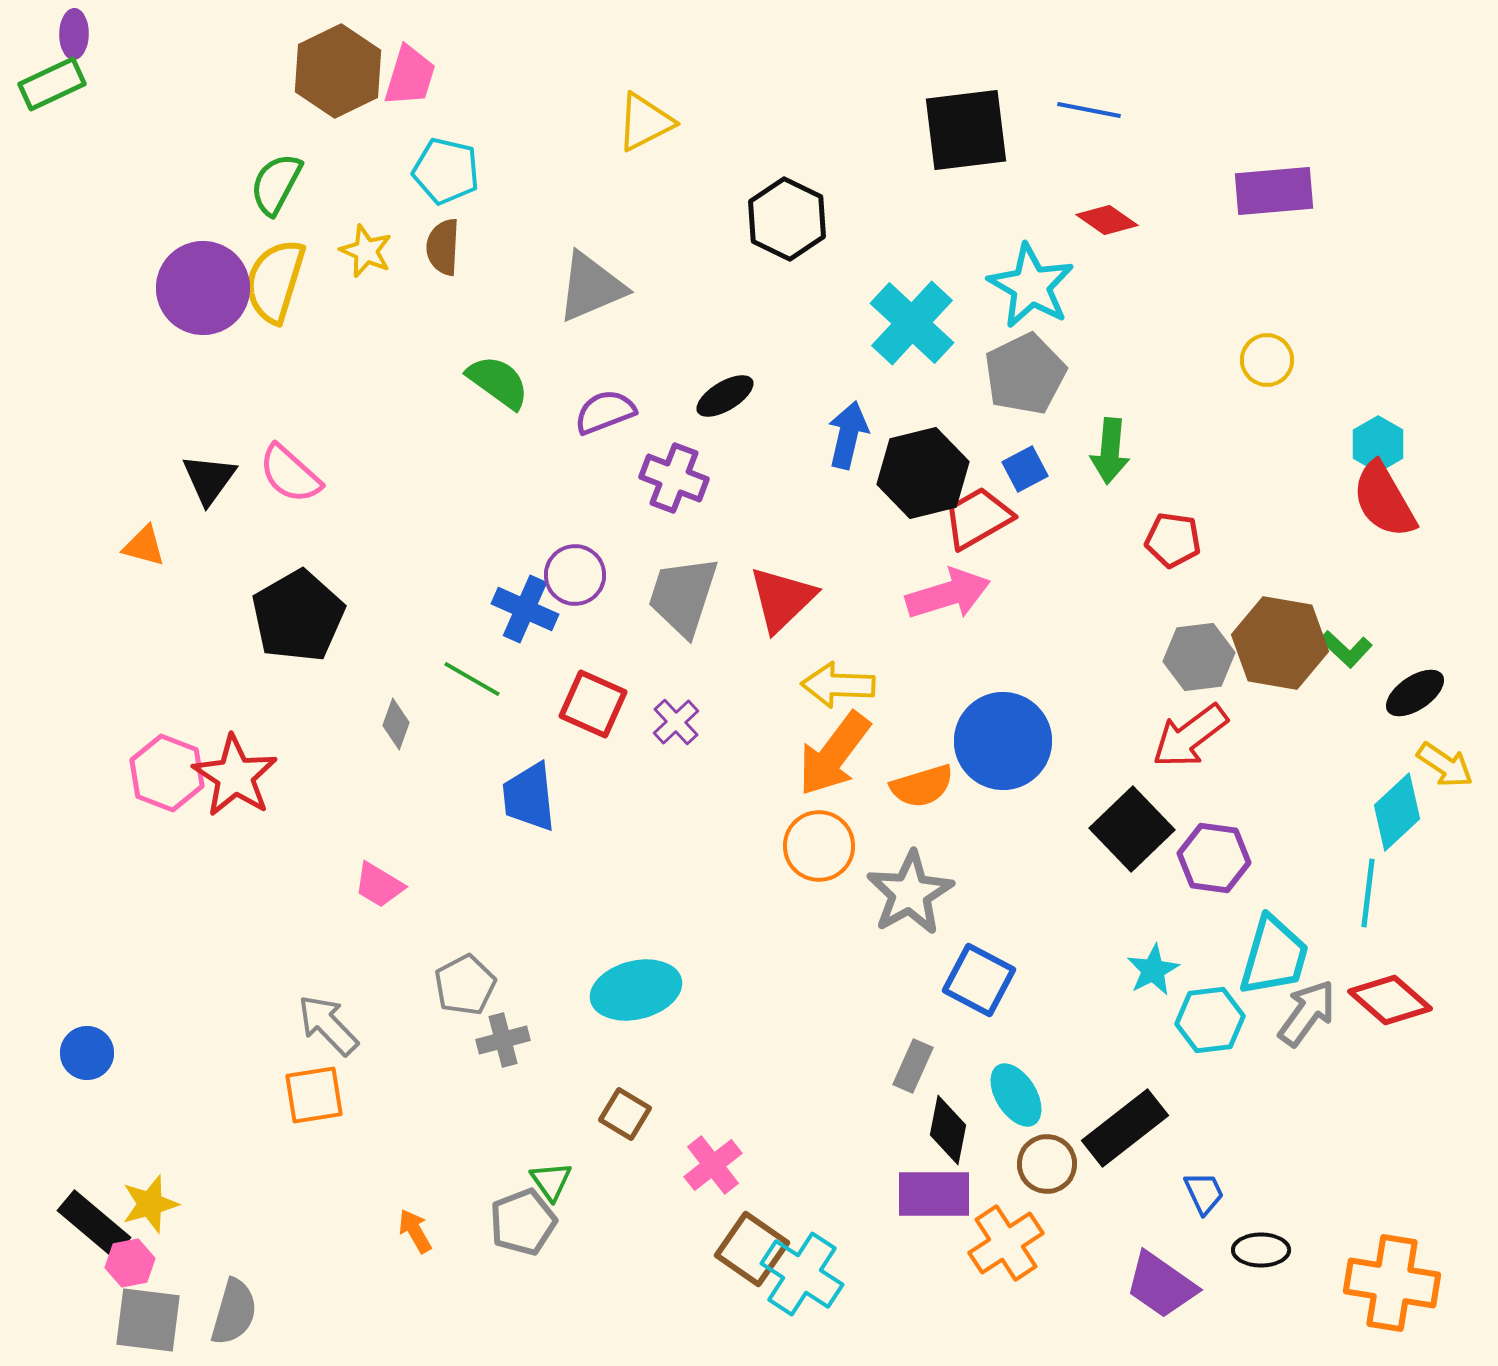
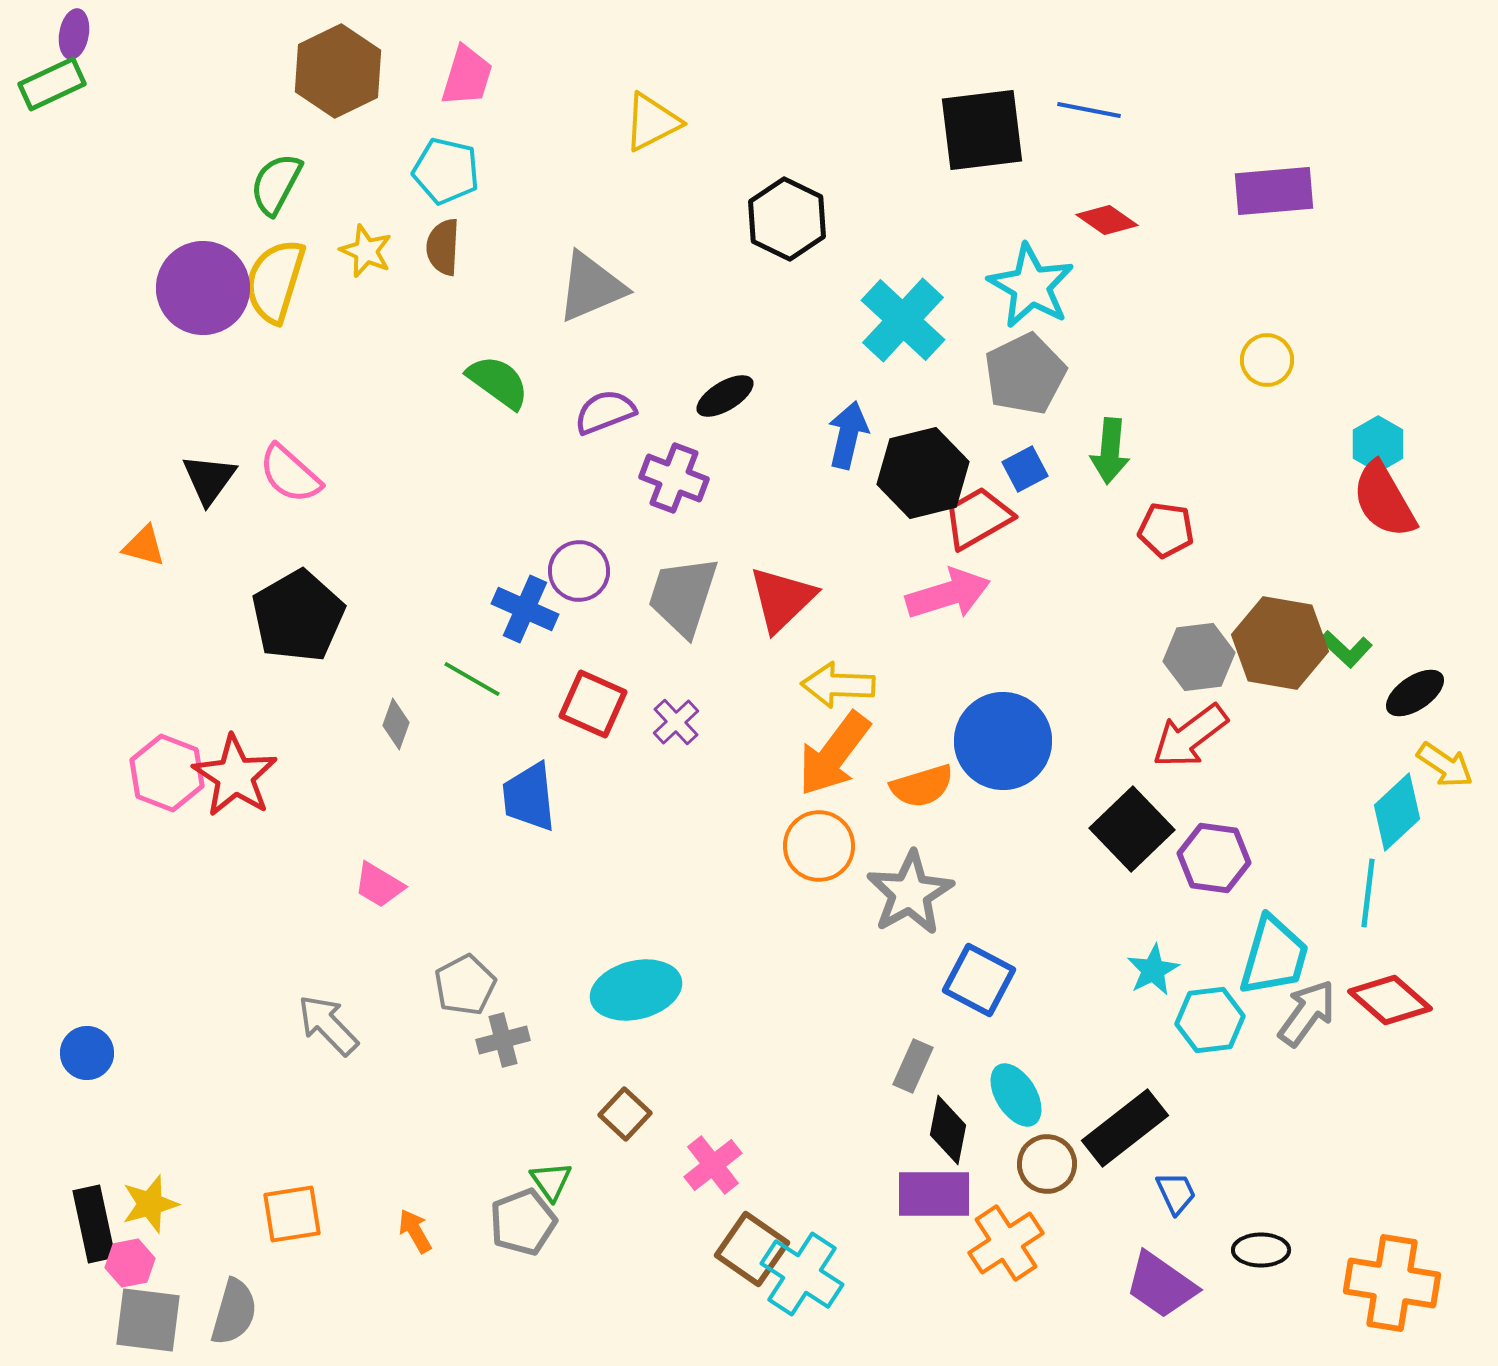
purple ellipse at (74, 34): rotated 9 degrees clockwise
pink trapezoid at (410, 76): moved 57 px right
yellow triangle at (645, 122): moved 7 px right
black square at (966, 130): moved 16 px right
cyan cross at (912, 323): moved 9 px left, 3 px up
red pentagon at (1173, 540): moved 7 px left, 10 px up
purple circle at (575, 575): moved 4 px right, 4 px up
orange square at (314, 1095): moved 22 px left, 119 px down
brown square at (625, 1114): rotated 12 degrees clockwise
blue trapezoid at (1204, 1193): moved 28 px left
black rectangle at (94, 1224): rotated 38 degrees clockwise
